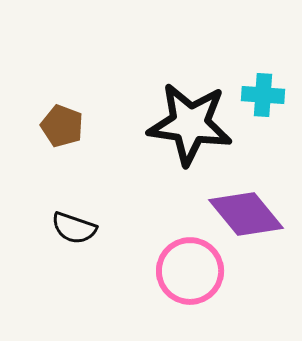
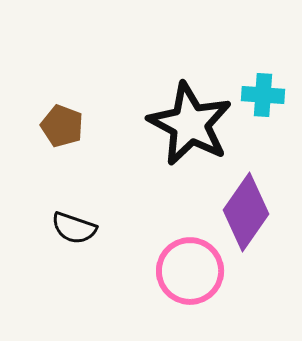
black star: rotated 20 degrees clockwise
purple diamond: moved 2 px up; rotated 74 degrees clockwise
